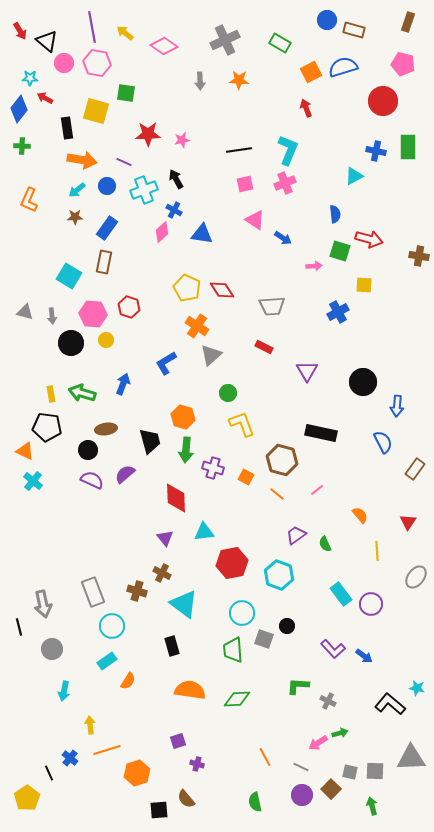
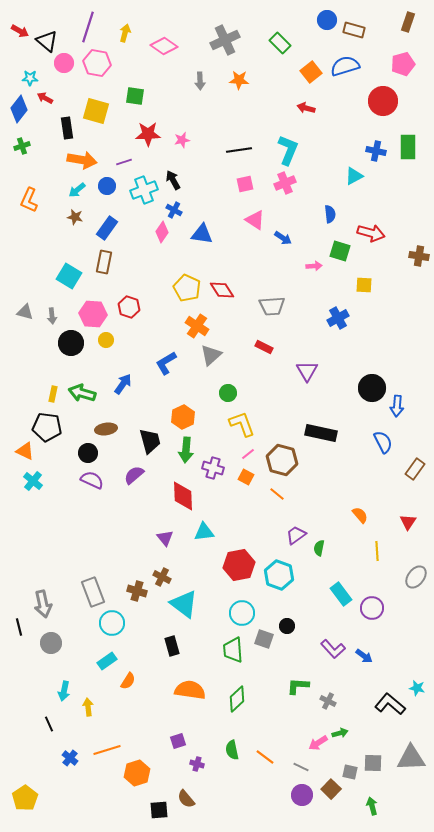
purple line at (92, 27): moved 4 px left; rotated 28 degrees clockwise
red arrow at (20, 31): rotated 30 degrees counterclockwise
yellow arrow at (125, 33): rotated 66 degrees clockwise
green rectangle at (280, 43): rotated 15 degrees clockwise
pink pentagon at (403, 64): rotated 30 degrees counterclockwise
blue semicircle at (343, 67): moved 2 px right, 1 px up
orange square at (311, 72): rotated 10 degrees counterclockwise
green square at (126, 93): moved 9 px right, 3 px down
red arrow at (306, 108): rotated 54 degrees counterclockwise
green cross at (22, 146): rotated 21 degrees counterclockwise
purple line at (124, 162): rotated 42 degrees counterclockwise
black arrow at (176, 179): moved 3 px left, 1 px down
blue semicircle at (335, 214): moved 5 px left
brown star at (75, 217): rotated 14 degrees clockwise
pink diamond at (162, 232): rotated 15 degrees counterclockwise
red arrow at (369, 239): moved 2 px right, 6 px up
blue cross at (338, 312): moved 6 px down
black circle at (363, 382): moved 9 px right, 6 px down
blue arrow at (123, 384): rotated 15 degrees clockwise
yellow rectangle at (51, 394): moved 2 px right; rotated 21 degrees clockwise
orange hexagon at (183, 417): rotated 20 degrees clockwise
black circle at (88, 450): moved 3 px down
purple semicircle at (125, 474): moved 9 px right, 1 px down
pink line at (317, 490): moved 69 px left, 36 px up
red diamond at (176, 498): moved 7 px right, 2 px up
green semicircle at (325, 544): moved 6 px left, 4 px down; rotated 35 degrees clockwise
red hexagon at (232, 563): moved 7 px right, 2 px down
brown cross at (162, 573): moved 4 px down
purple circle at (371, 604): moved 1 px right, 4 px down
cyan circle at (112, 626): moved 3 px up
gray circle at (52, 649): moved 1 px left, 6 px up
green diamond at (237, 699): rotated 40 degrees counterclockwise
yellow arrow at (90, 725): moved 2 px left, 18 px up
orange line at (265, 757): rotated 24 degrees counterclockwise
gray square at (375, 771): moved 2 px left, 8 px up
black line at (49, 773): moved 49 px up
yellow pentagon at (27, 798): moved 2 px left
green semicircle at (255, 802): moved 23 px left, 52 px up
